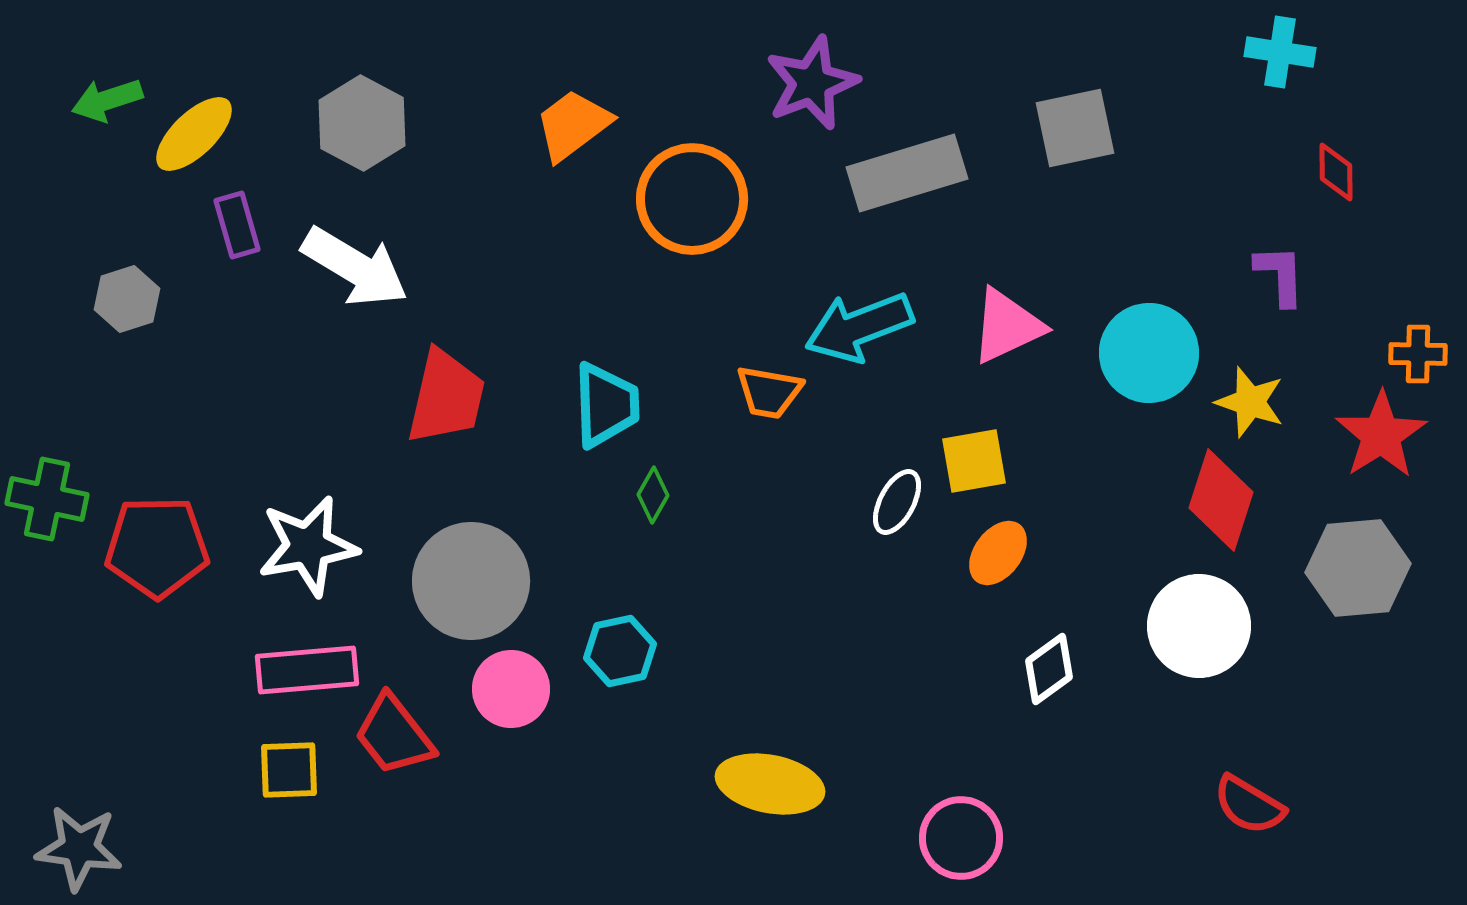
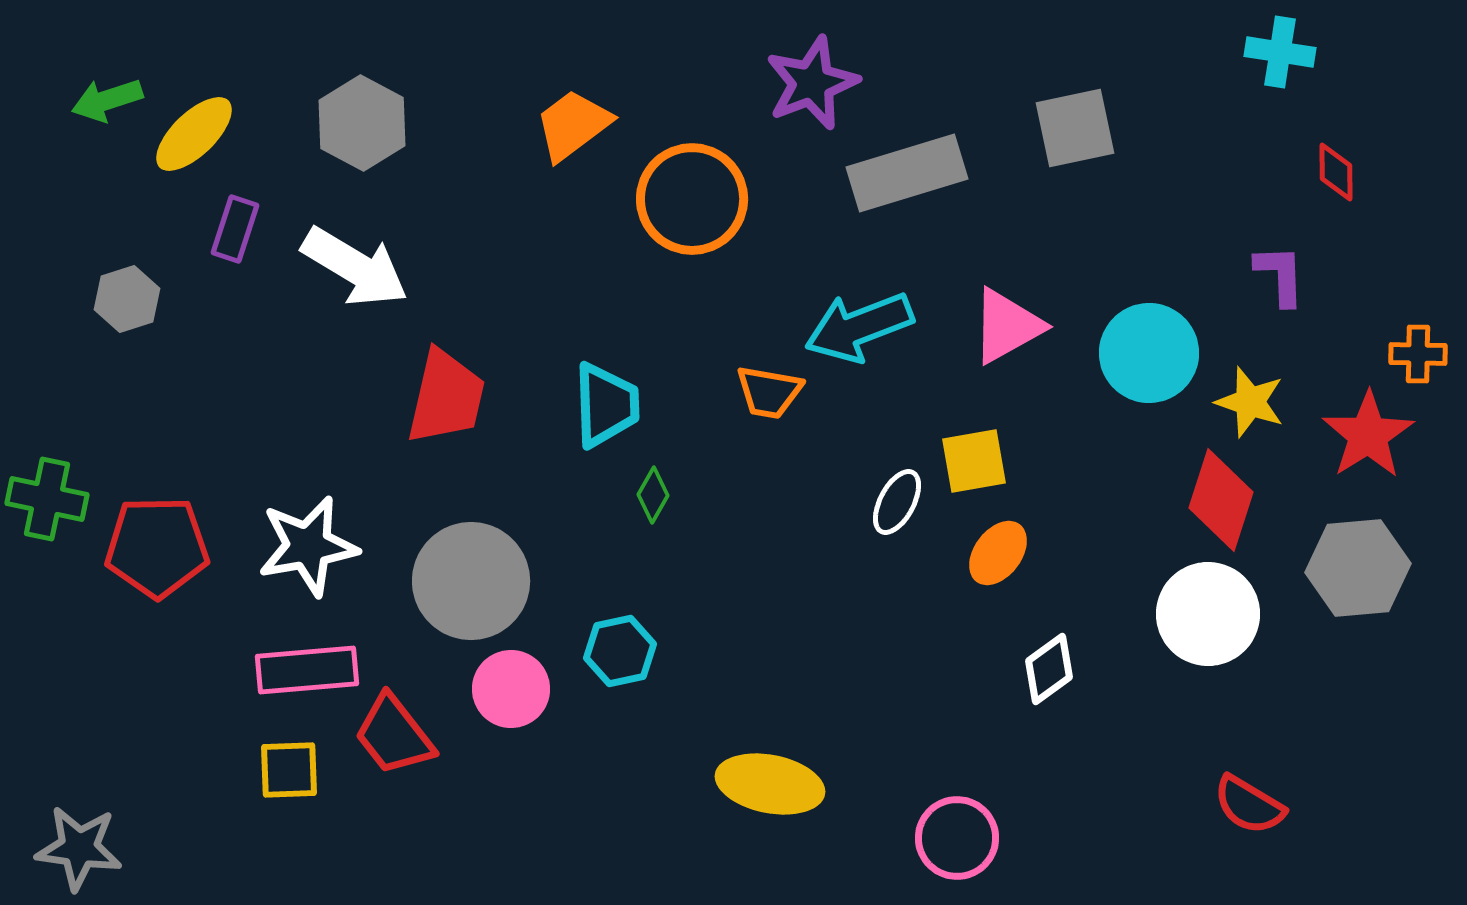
purple rectangle at (237, 225): moved 2 px left, 4 px down; rotated 34 degrees clockwise
pink triangle at (1007, 326): rotated 4 degrees counterclockwise
red star at (1381, 435): moved 13 px left
white circle at (1199, 626): moved 9 px right, 12 px up
pink circle at (961, 838): moved 4 px left
